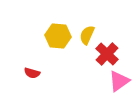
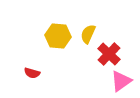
yellow semicircle: moved 1 px right, 1 px up
red cross: moved 2 px right
pink triangle: moved 2 px right
